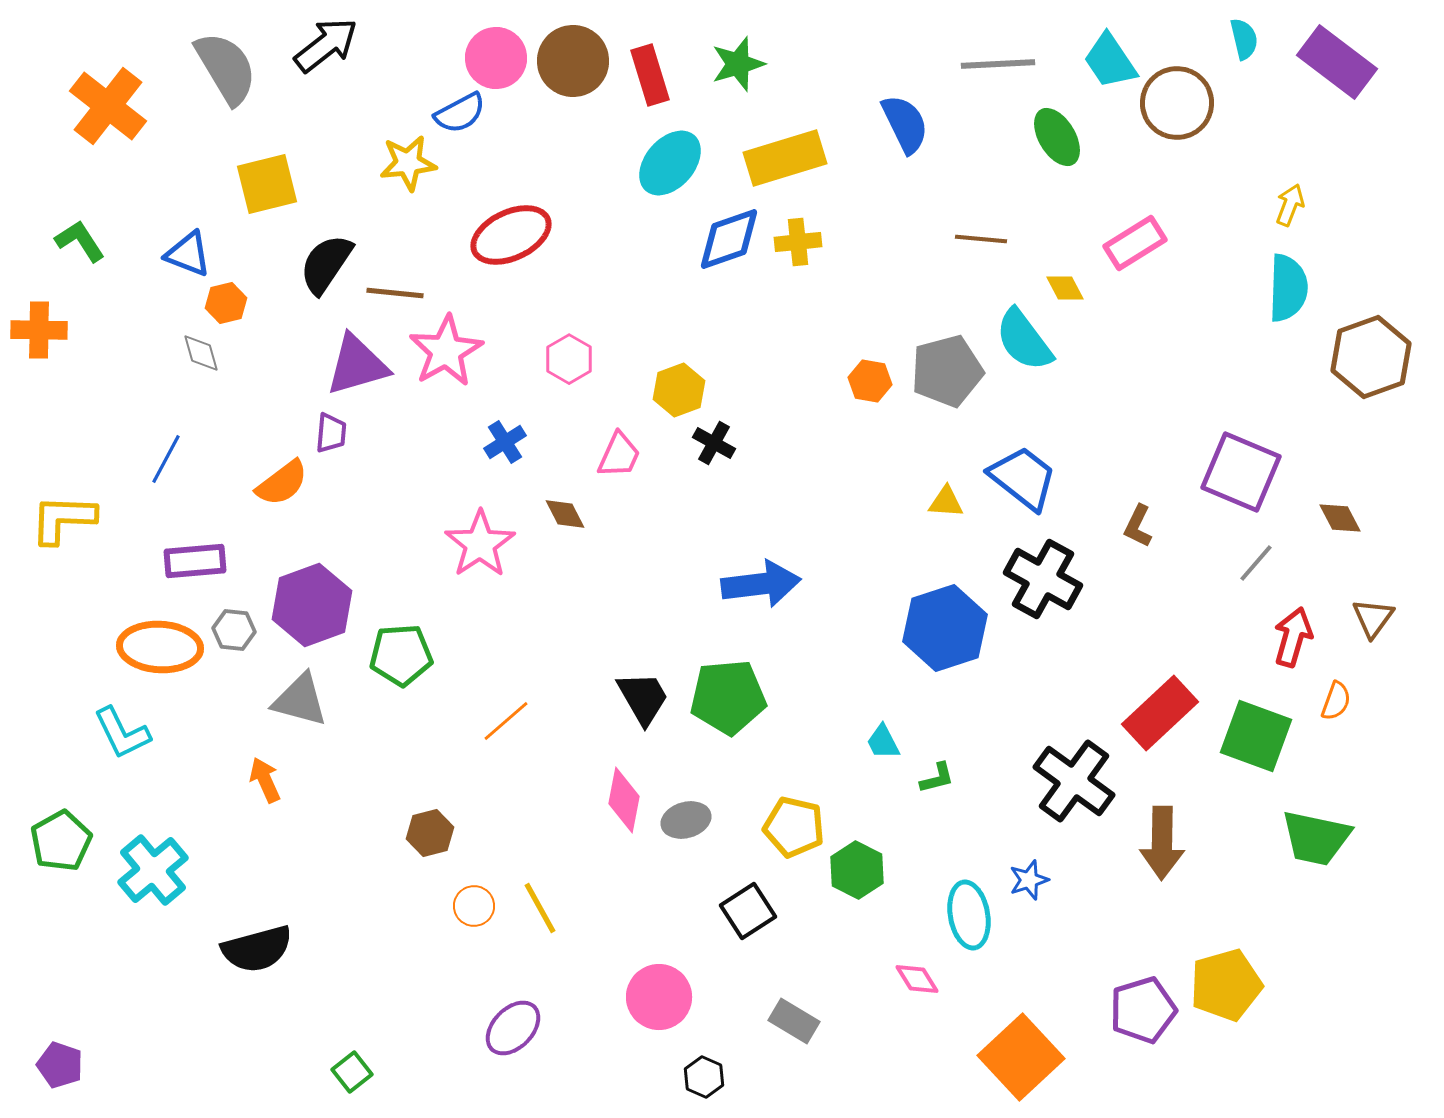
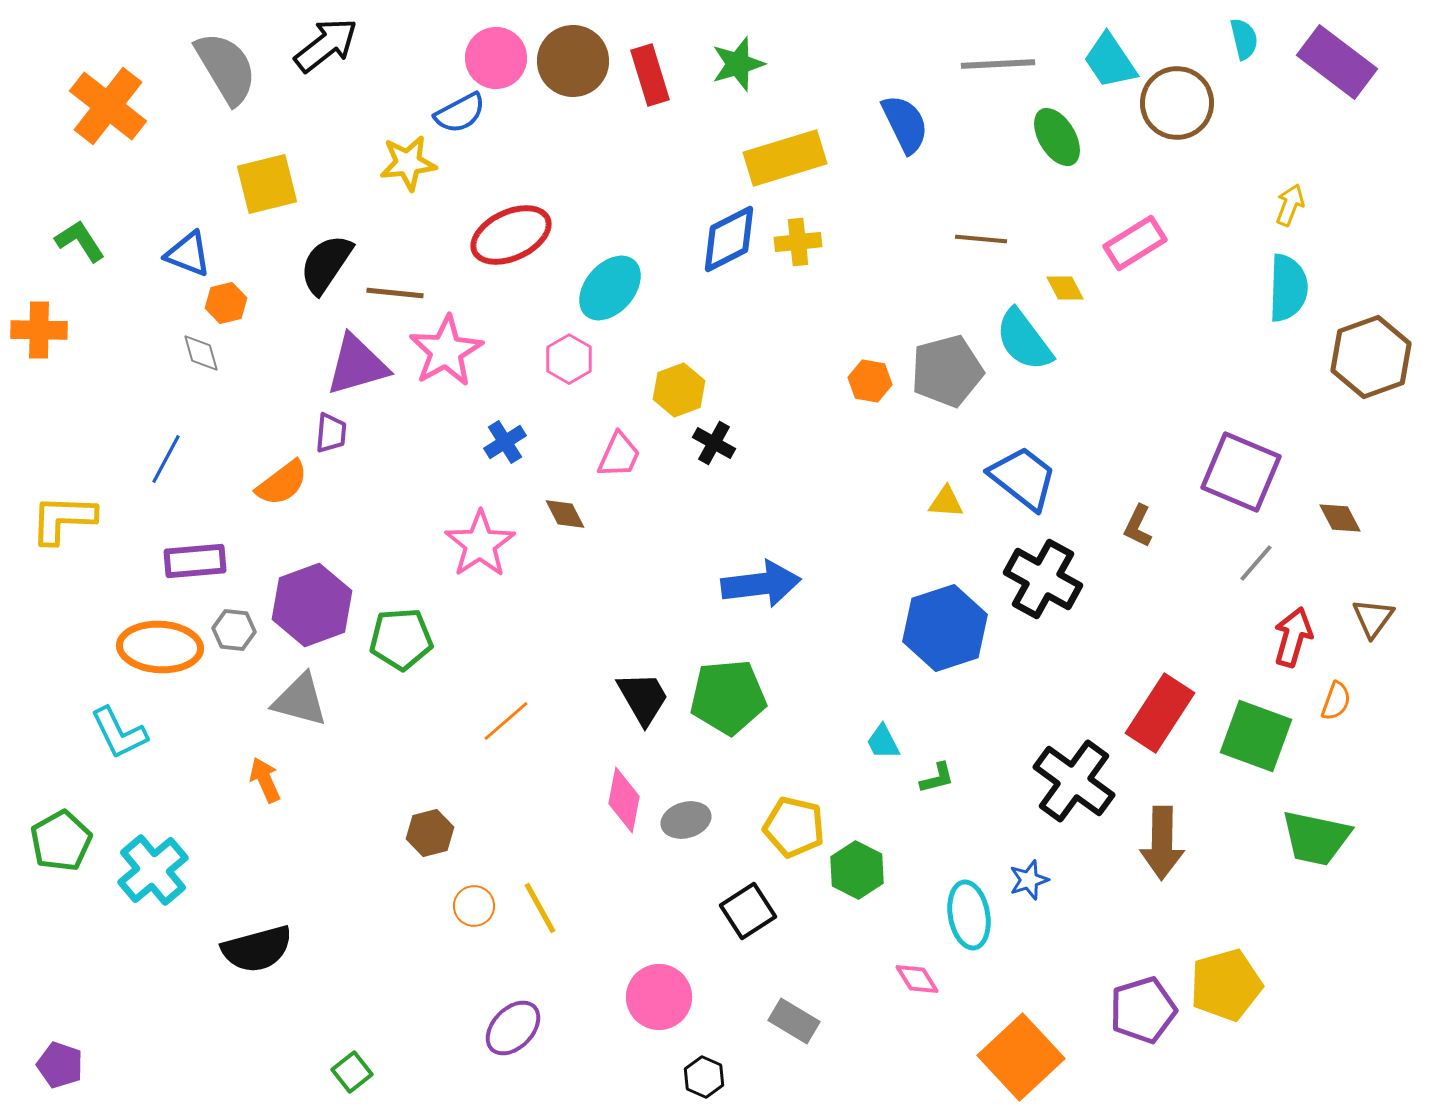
cyan ellipse at (670, 163): moved 60 px left, 125 px down
blue diamond at (729, 239): rotated 8 degrees counterclockwise
green pentagon at (401, 655): moved 16 px up
red rectangle at (1160, 713): rotated 14 degrees counterclockwise
cyan L-shape at (122, 733): moved 3 px left
